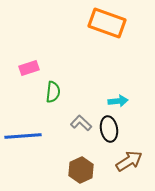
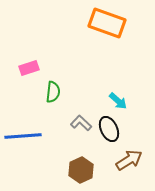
cyan arrow: rotated 48 degrees clockwise
black ellipse: rotated 15 degrees counterclockwise
brown arrow: moved 1 px up
